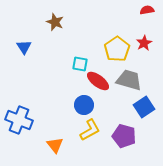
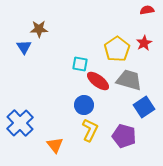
brown star: moved 16 px left, 7 px down; rotated 24 degrees counterclockwise
blue cross: moved 1 px right, 3 px down; rotated 24 degrees clockwise
yellow L-shape: rotated 35 degrees counterclockwise
